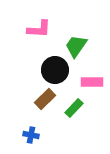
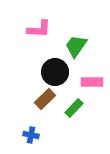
black circle: moved 2 px down
